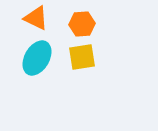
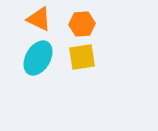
orange triangle: moved 3 px right, 1 px down
cyan ellipse: moved 1 px right
